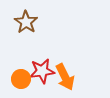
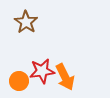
orange circle: moved 2 px left, 2 px down
